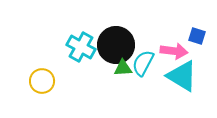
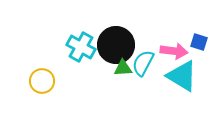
blue square: moved 2 px right, 6 px down
